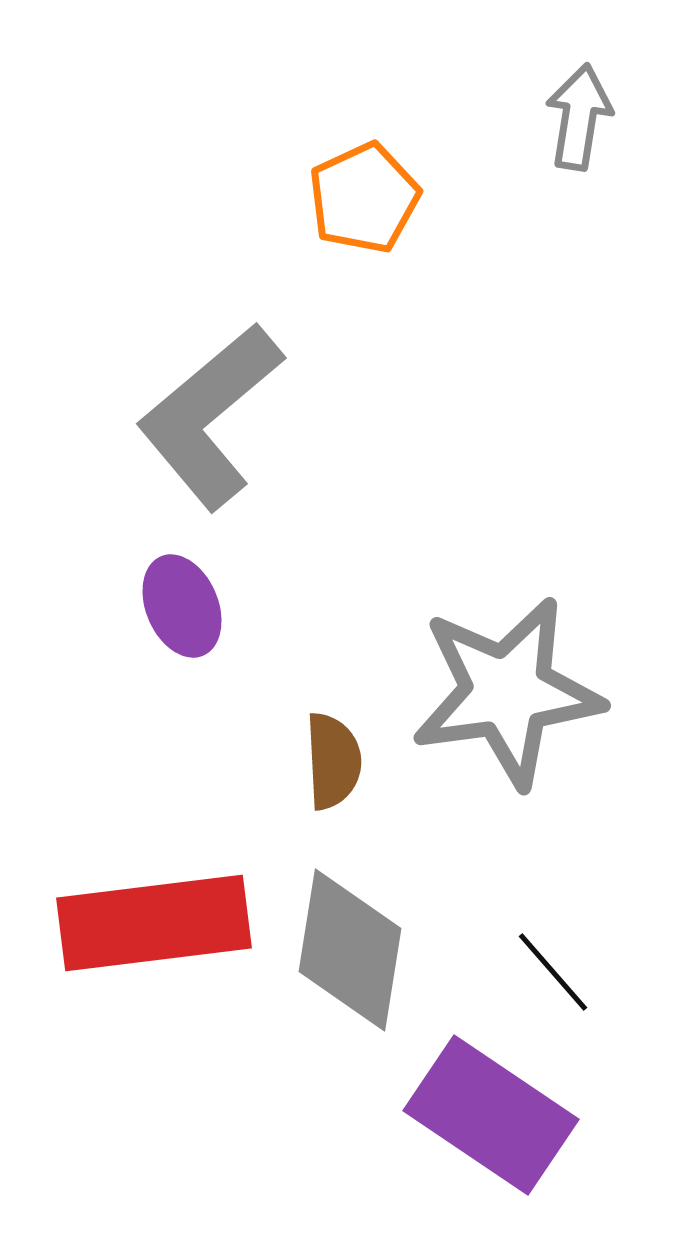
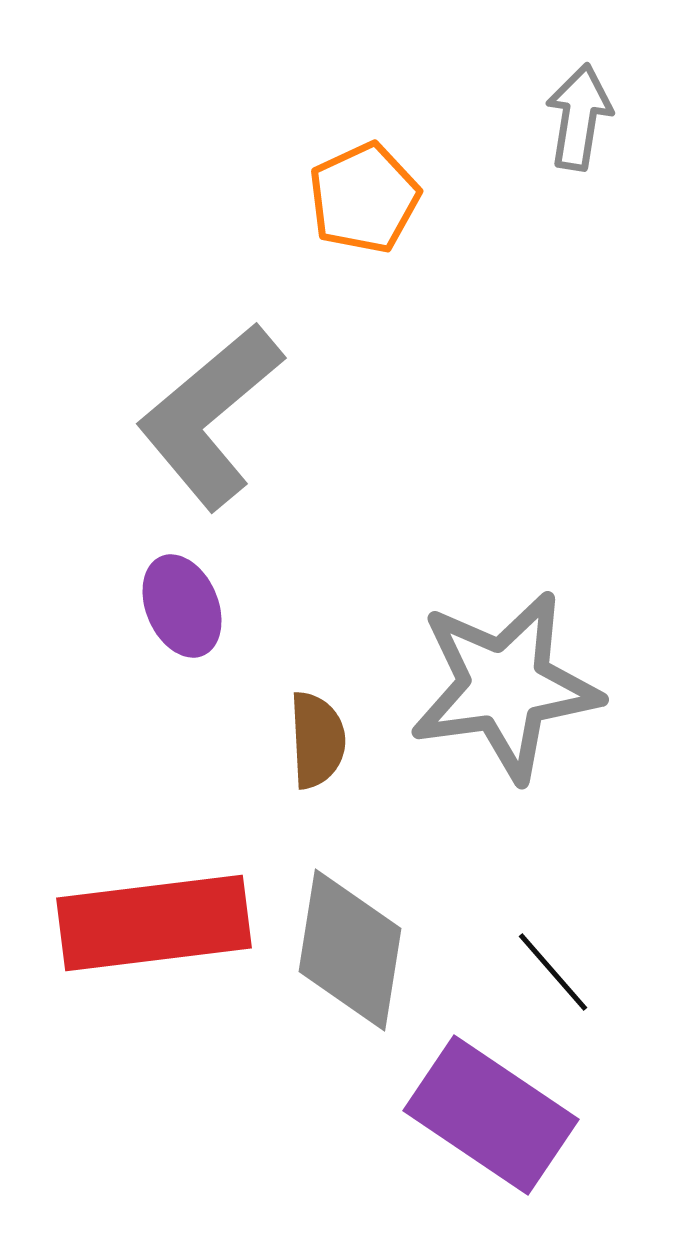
gray star: moved 2 px left, 6 px up
brown semicircle: moved 16 px left, 21 px up
